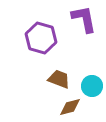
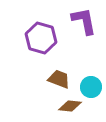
purple L-shape: moved 2 px down
cyan circle: moved 1 px left, 1 px down
brown diamond: moved 1 px up; rotated 20 degrees clockwise
